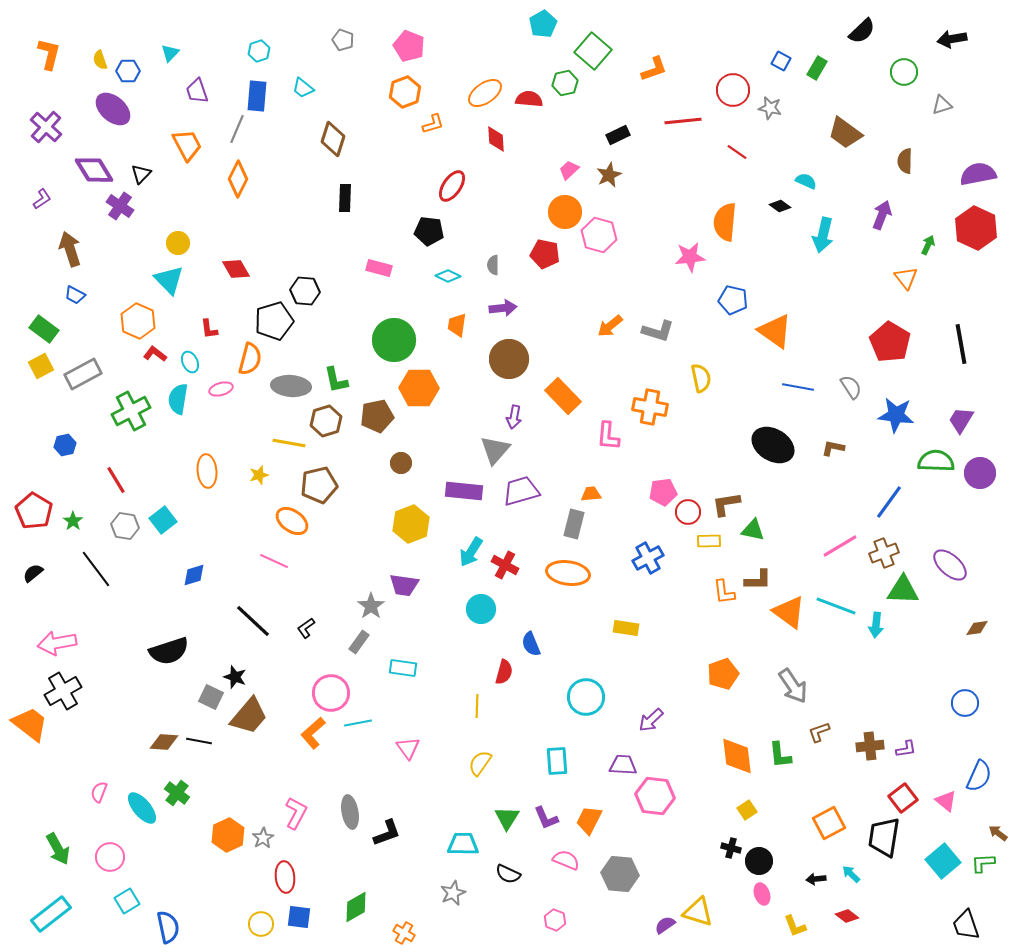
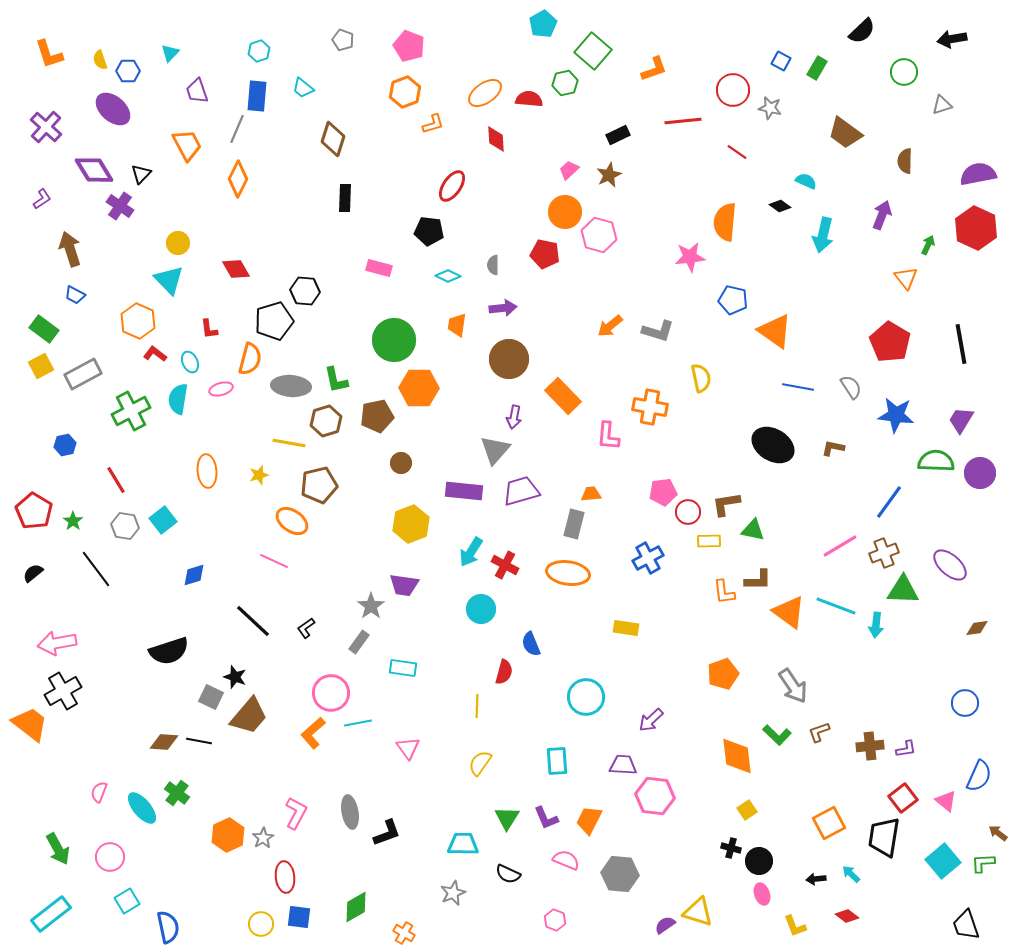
orange L-shape at (49, 54): rotated 148 degrees clockwise
green L-shape at (780, 755): moved 3 px left, 20 px up; rotated 40 degrees counterclockwise
